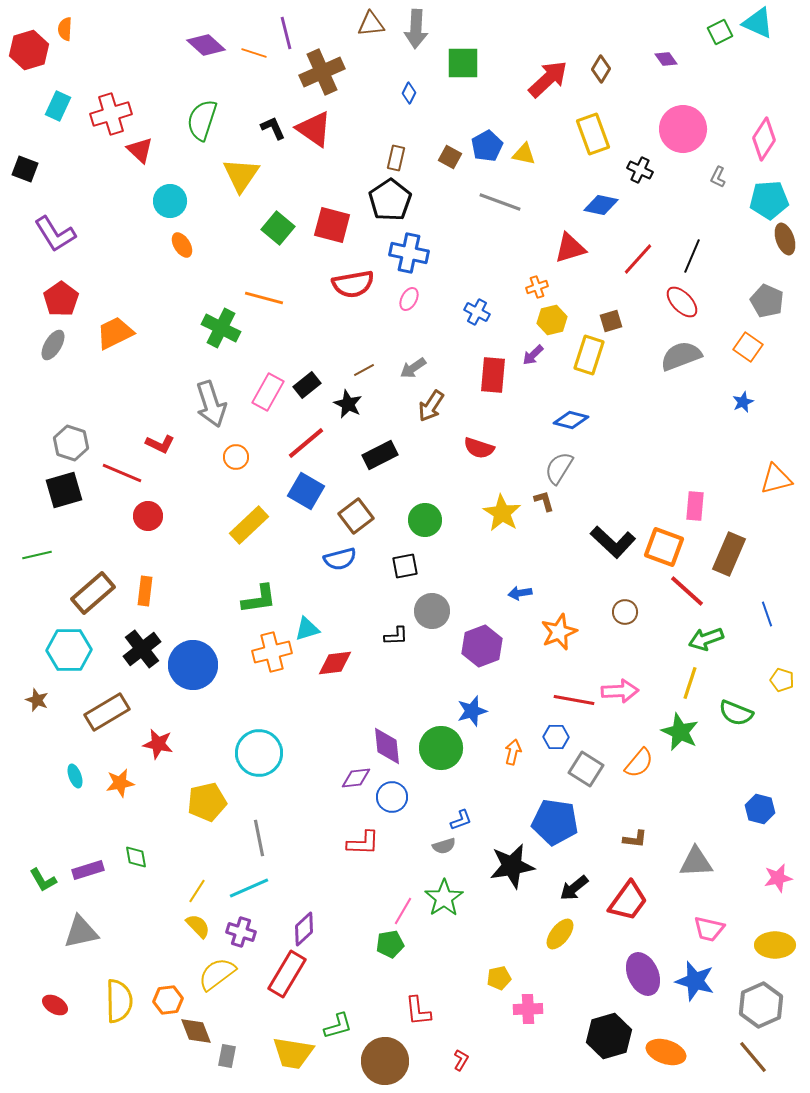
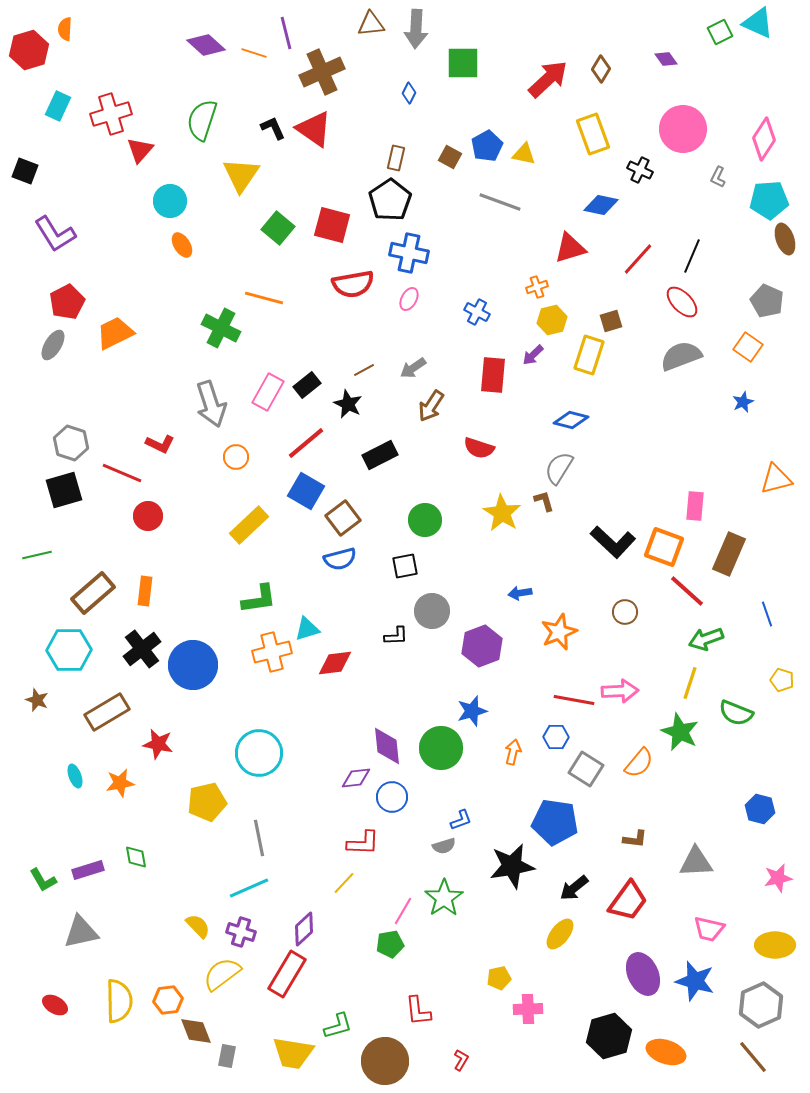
red triangle at (140, 150): rotated 28 degrees clockwise
black square at (25, 169): moved 2 px down
red pentagon at (61, 299): moved 6 px right, 3 px down; rotated 8 degrees clockwise
brown square at (356, 516): moved 13 px left, 2 px down
yellow line at (197, 891): moved 147 px right, 8 px up; rotated 10 degrees clockwise
yellow semicircle at (217, 974): moved 5 px right
